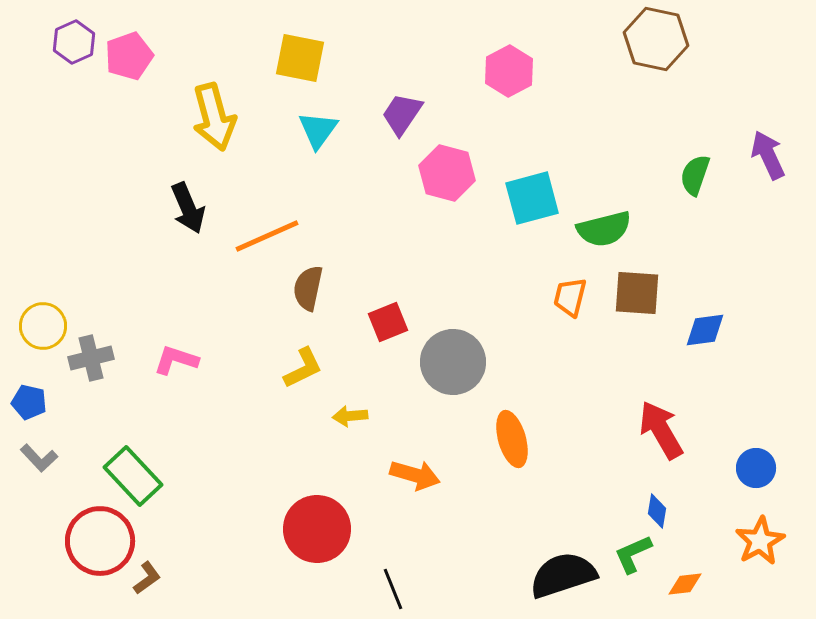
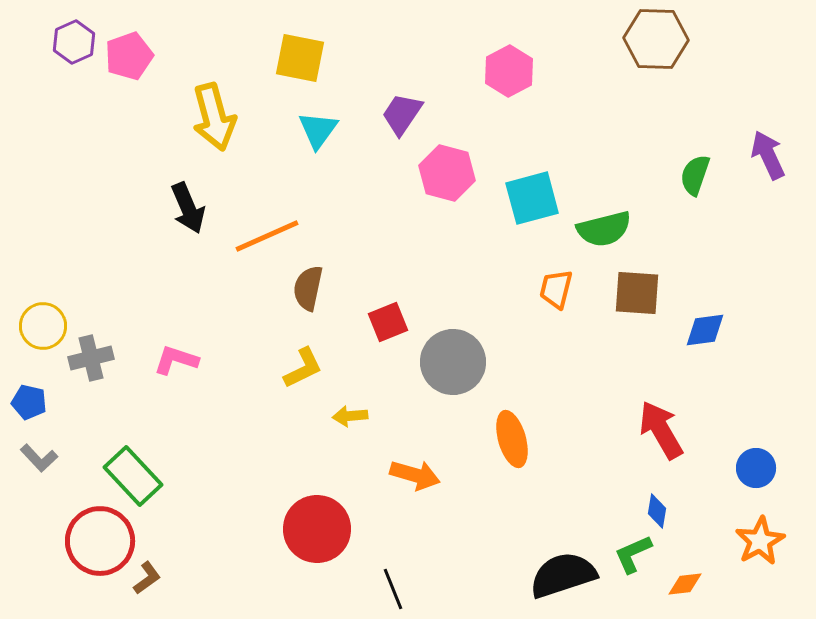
brown hexagon at (656, 39): rotated 10 degrees counterclockwise
orange trapezoid at (570, 297): moved 14 px left, 8 px up
